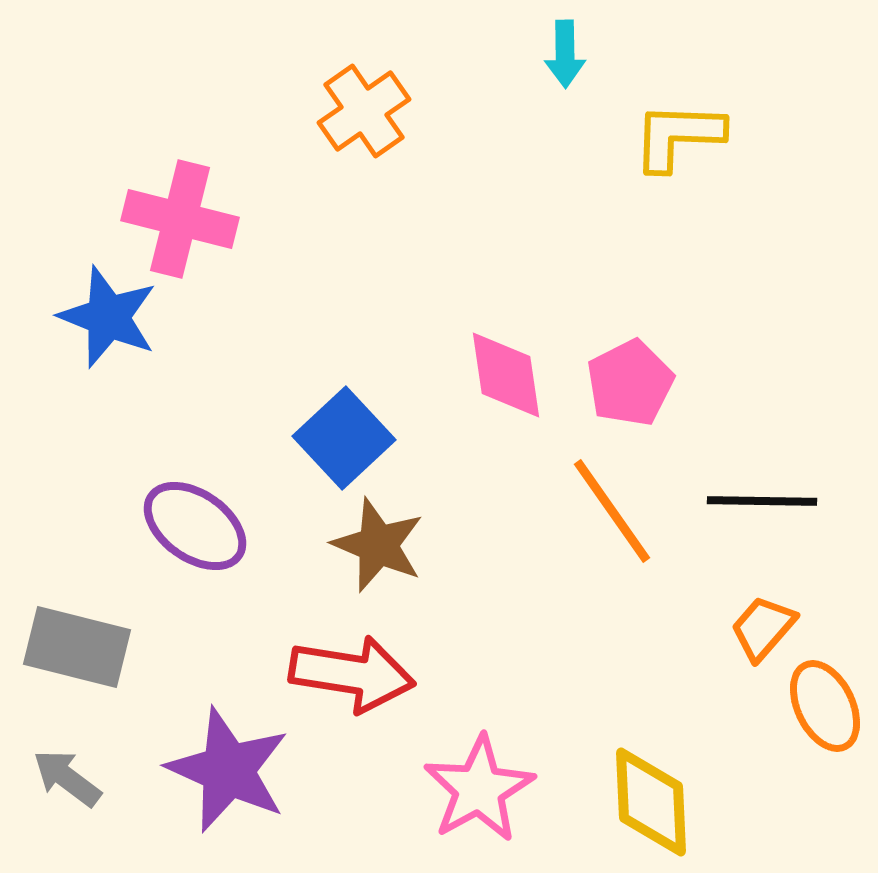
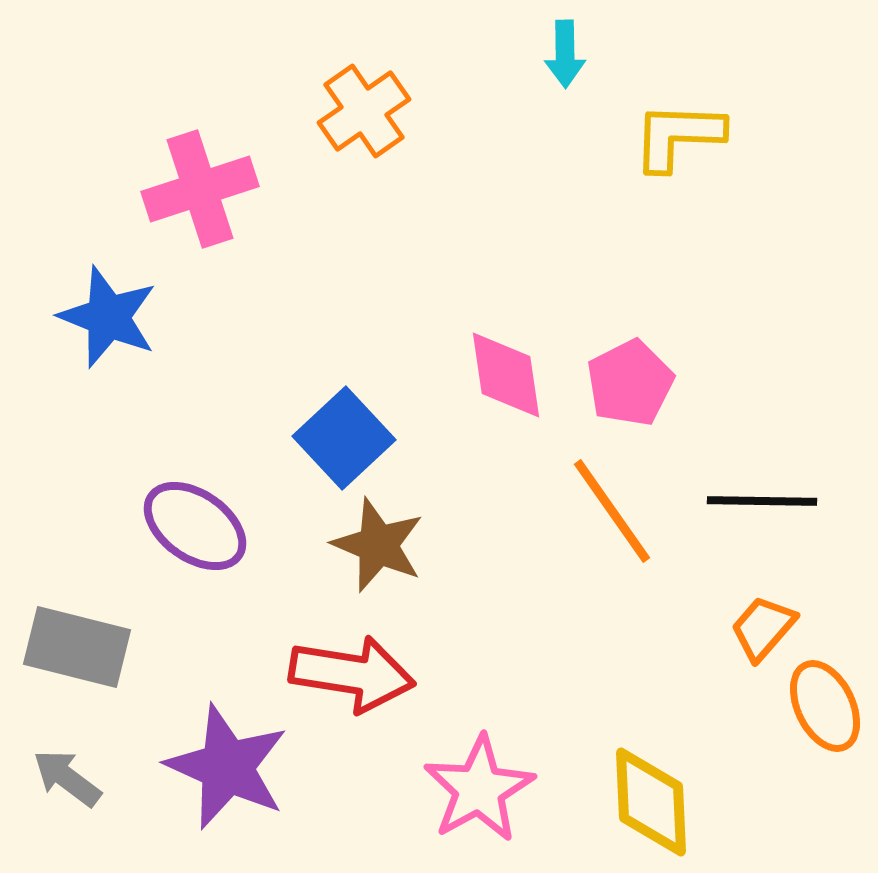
pink cross: moved 20 px right, 30 px up; rotated 32 degrees counterclockwise
purple star: moved 1 px left, 3 px up
